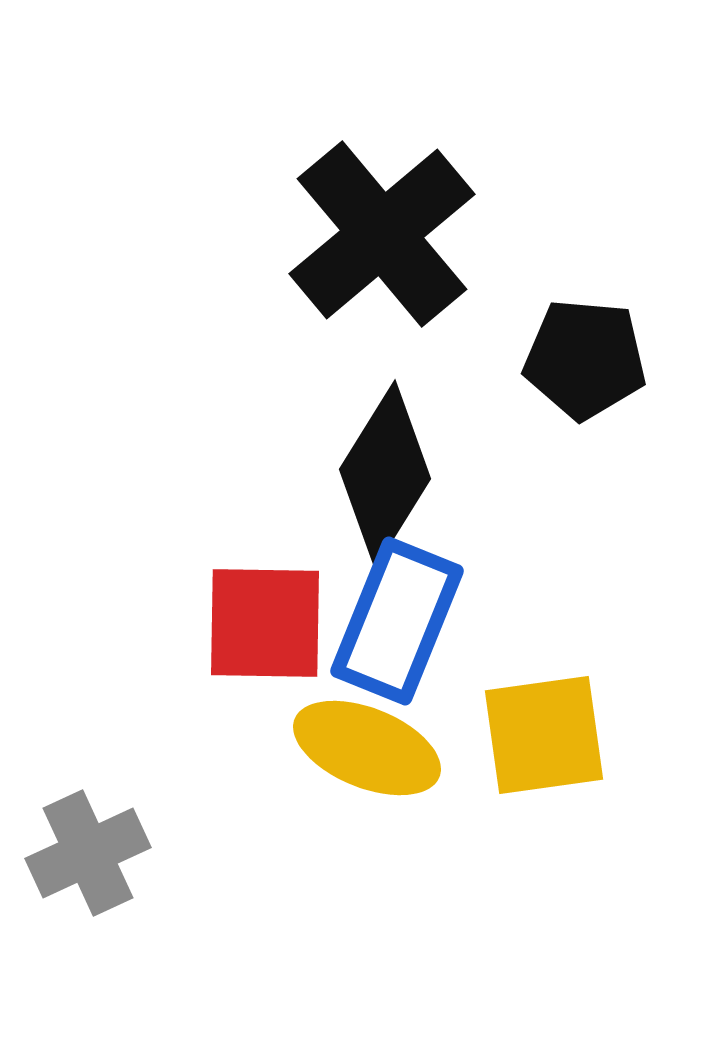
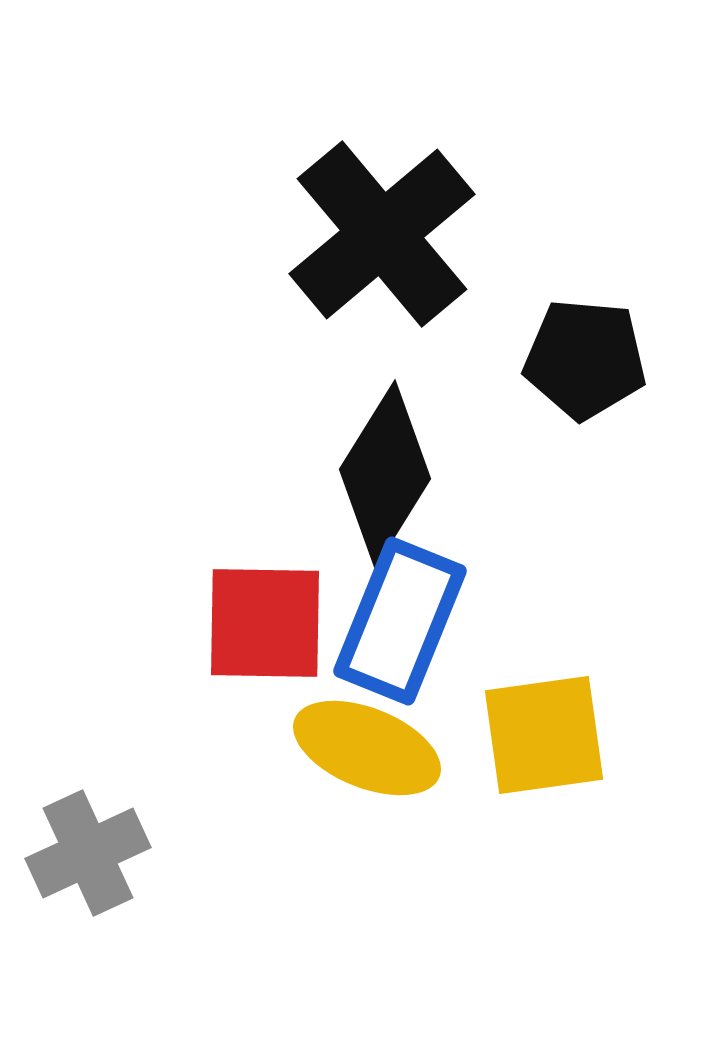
blue rectangle: moved 3 px right
